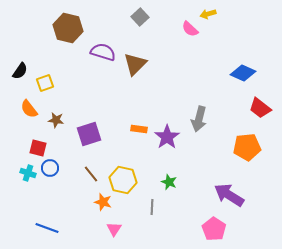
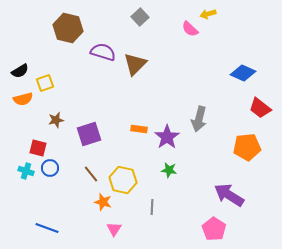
black semicircle: rotated 24 degrees clockwise
orange semicircle: moved 6 px left, 10 px up; rotated 66 degrees counterclockwise
brown star: rotated 21 degrees counterclockwise
cyan cross: moved 2 px left, 2 px up
green star: moved 12 px up; rotated 14 degrees counterclockwise
